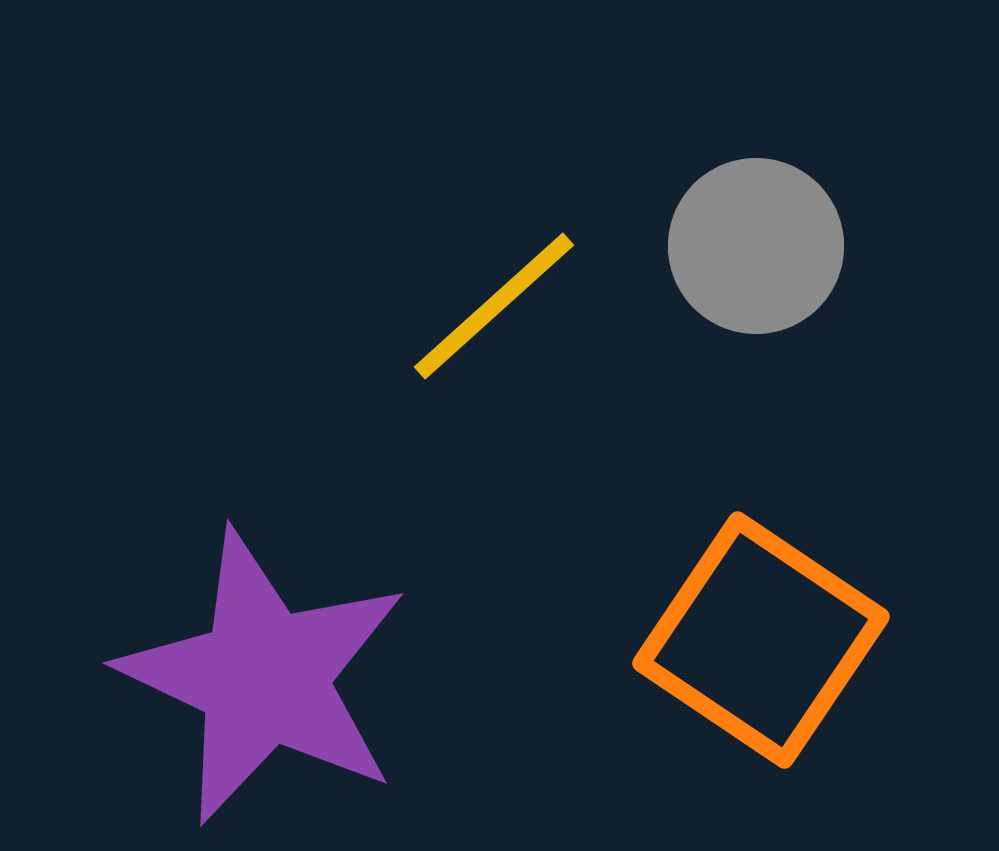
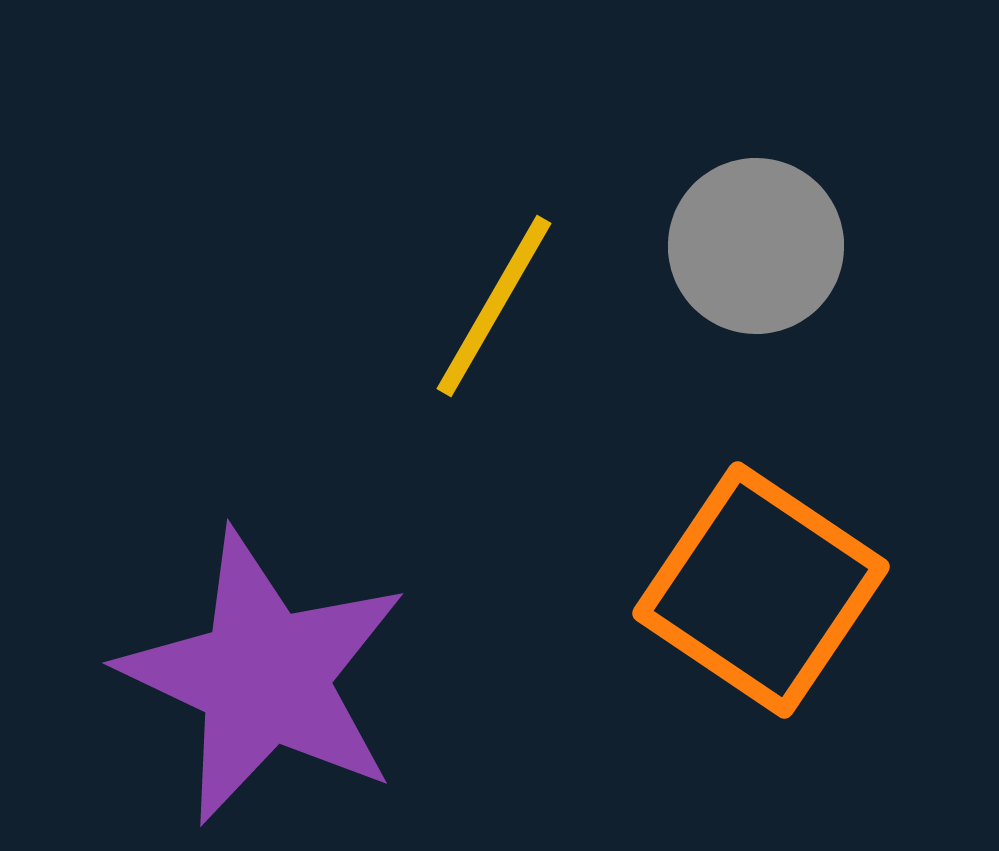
yellow line: rotated 18 degrees counterclockwise
orange square: moved 50 px up
